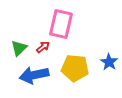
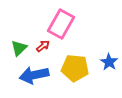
pink rectangle: rotated 16 degrees clockwise
red arrow: moved 1 px up
